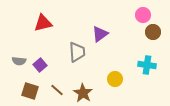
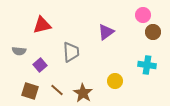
red triangle: moved 1 px left, 2 px down
purple triangle: moved 6 px right, 2 px up
gray trapezoid: moved 6 px left
gray semicircle: moved 10 px up
yellow circle: moved 2 px down
